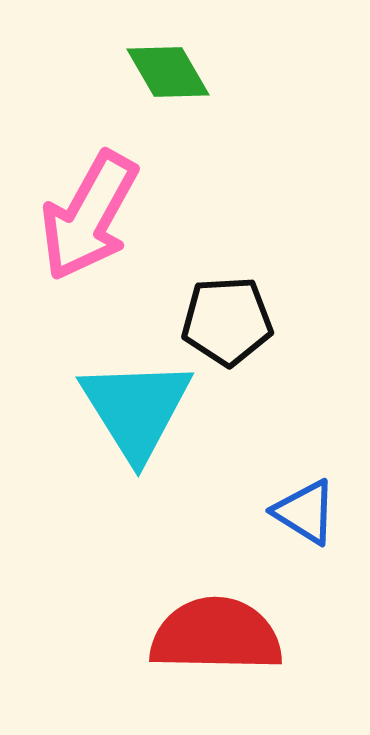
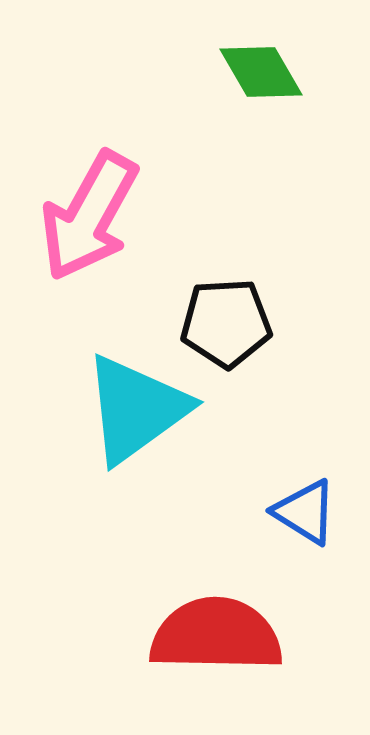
green diamond: moved 93 px right
black pentagon: moved 1 px left, 2 px down
cyan triangle: rotated 26 degrees clockwise
